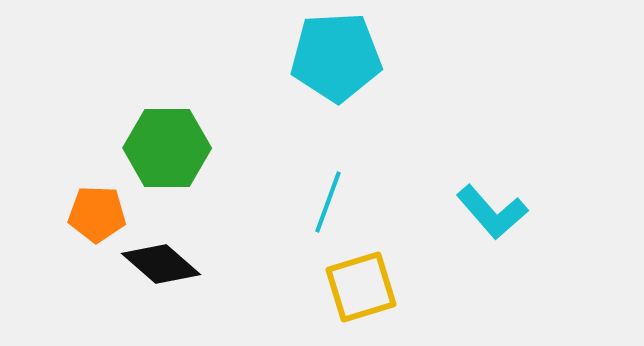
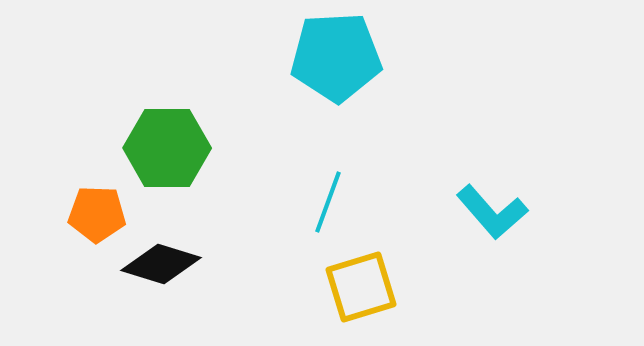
black diamond: rotated 24 degrees counterclockwise
